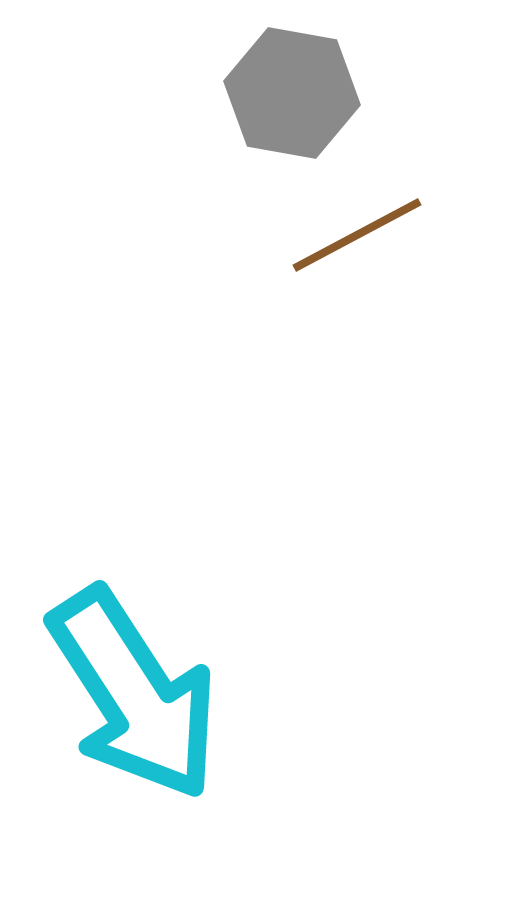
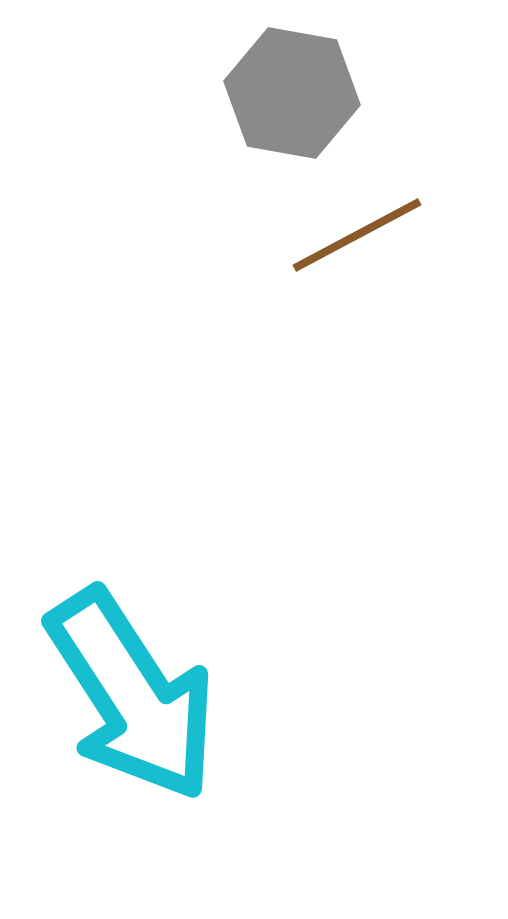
cyan arrow: moved 2 px left, 1 px down
